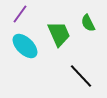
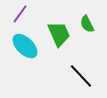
green semicircle: moved 1 px left, 1 px down
